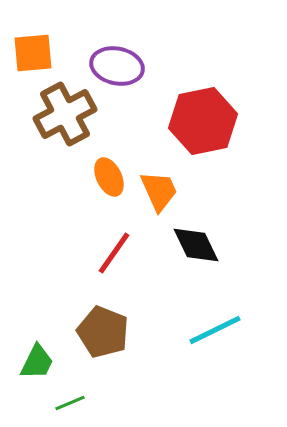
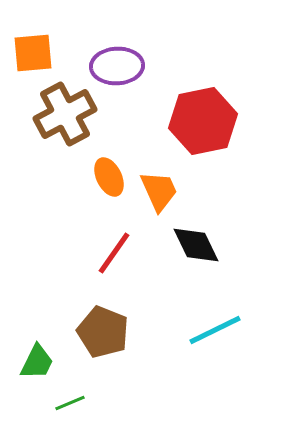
purple ellipse: rotated 15 degrees counterclockwise
